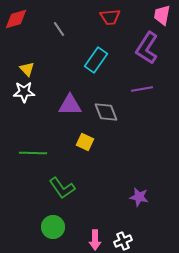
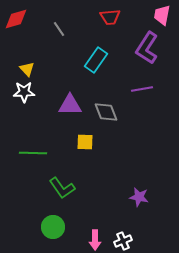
yellow square: rotated 24 degrees counterclockwise
